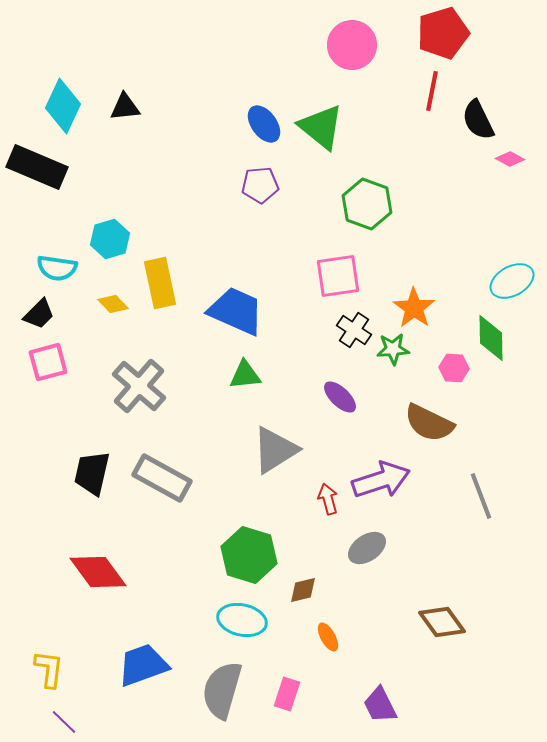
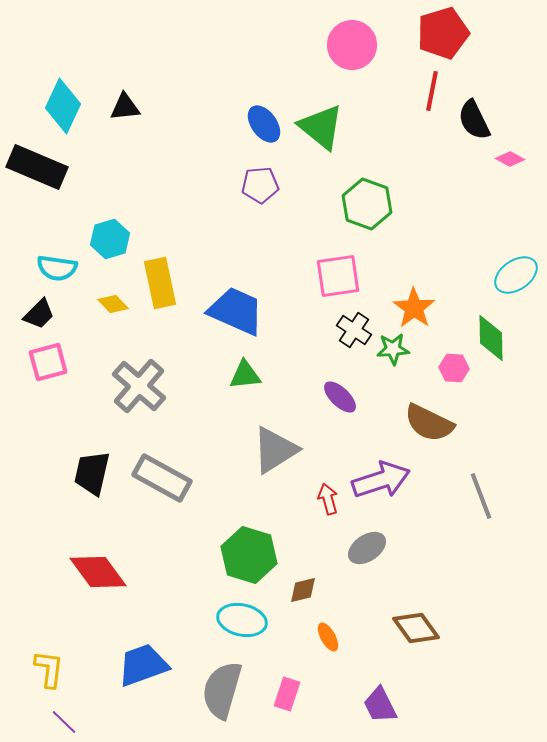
black semicircle at (478, 120): moved 4 px left
cyan ellipse at (512, 281): moved 4 px right, 6 px up; rotated 6 degrees counterclockwise
brown diamond at (442, 622): moved 26 px left, 6 px down
